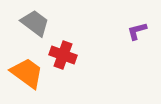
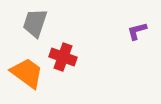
gray trapezoid: rotated 108 degrees counterclockwise
red cross: moved 2 px down
